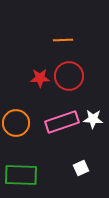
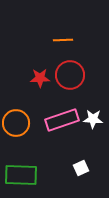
red circle: moved 1 px right, 1 px up
pink rectangle: moved 2 px up
